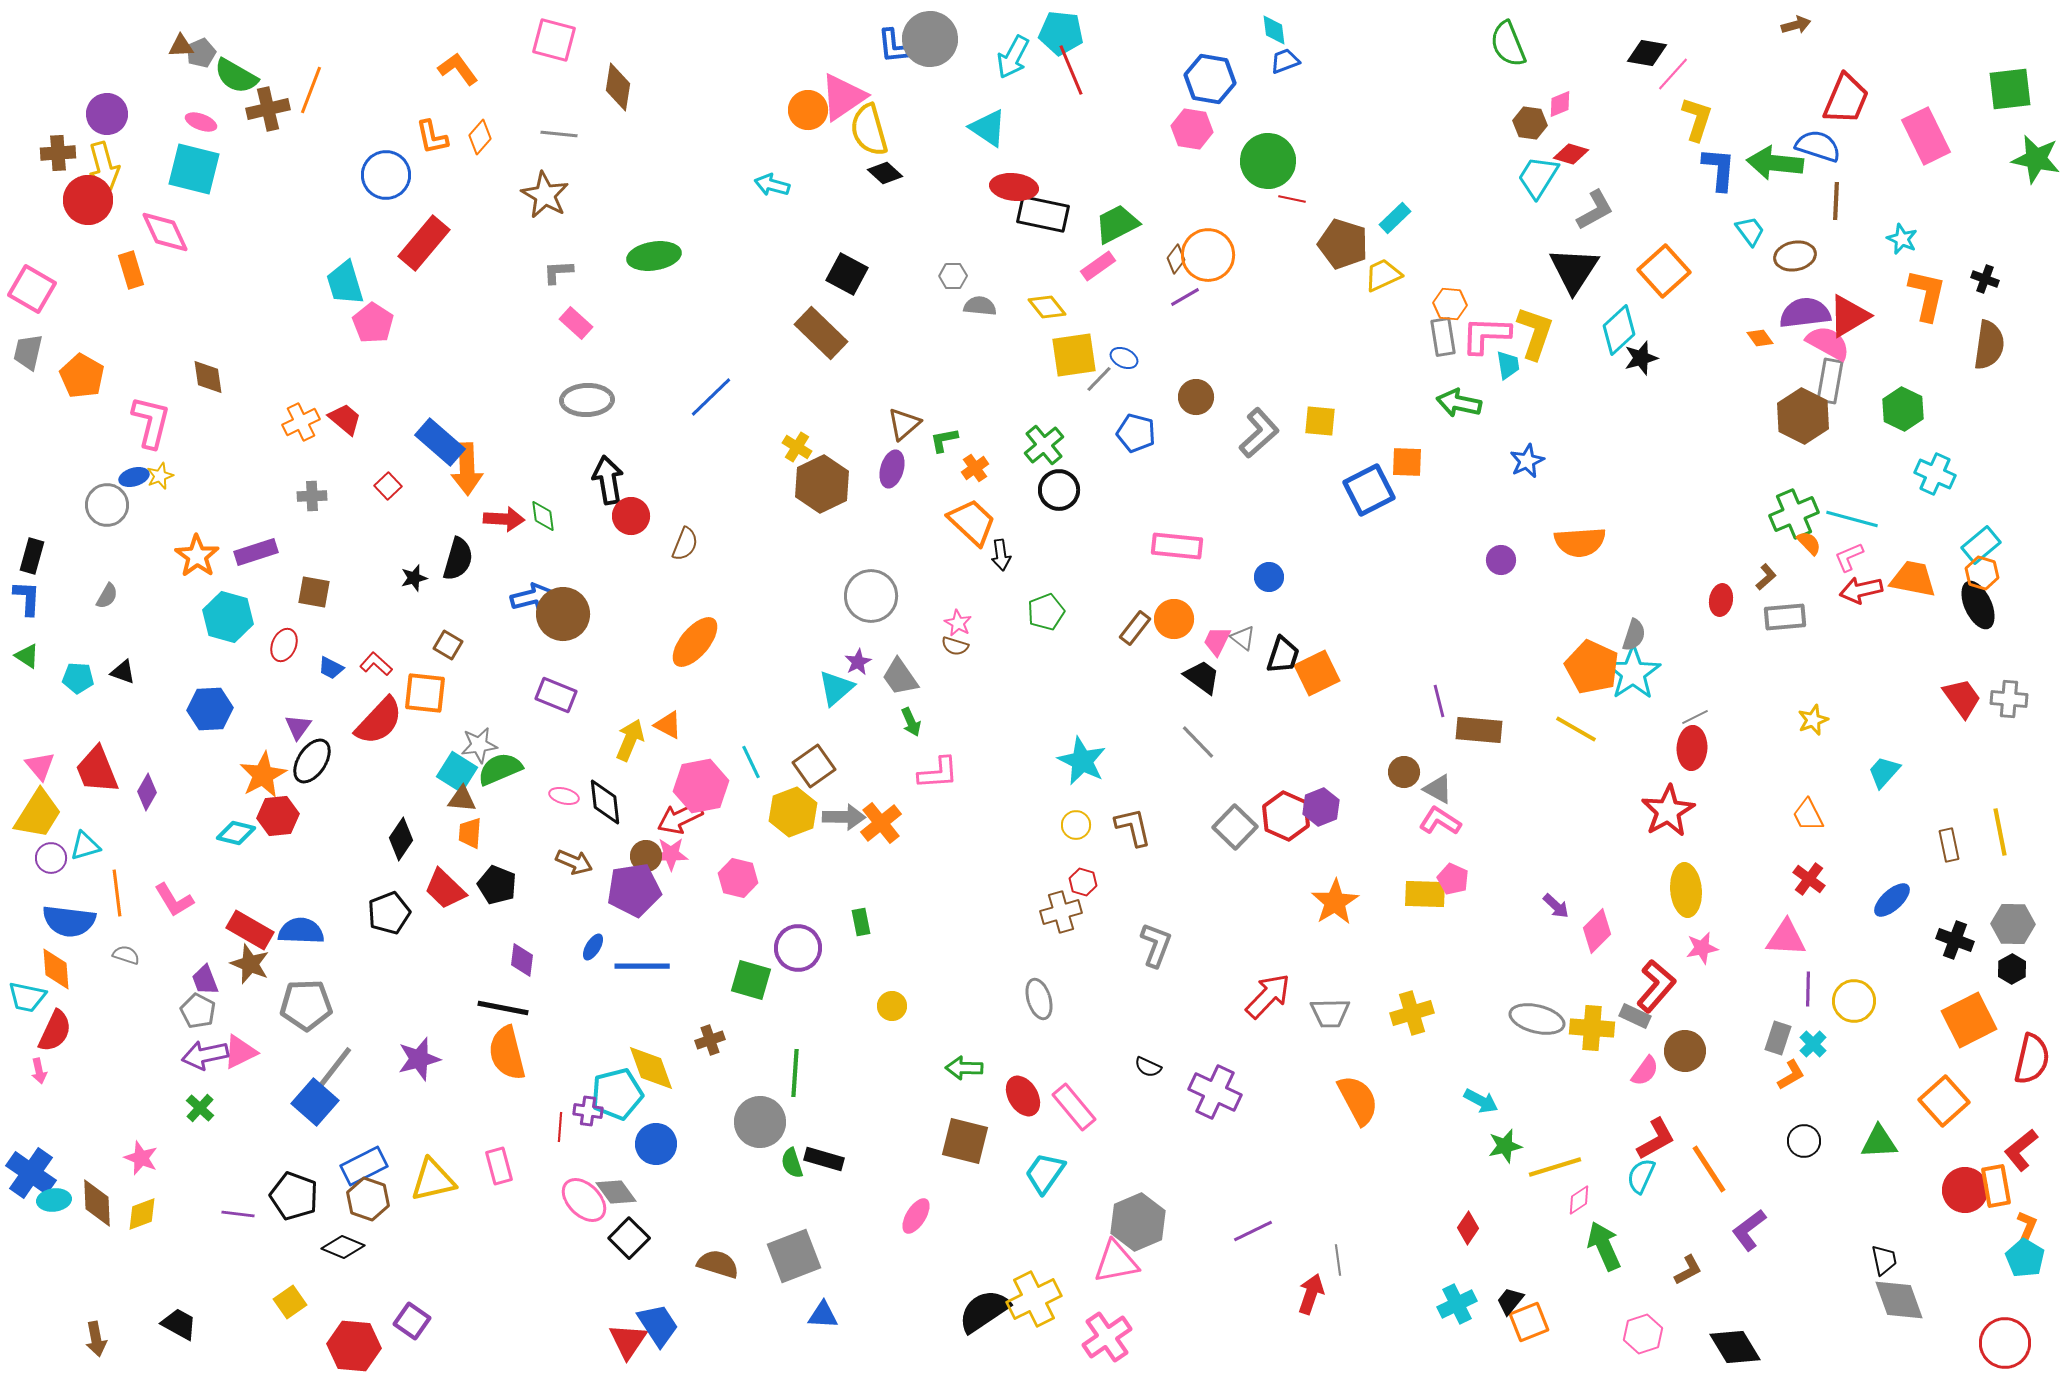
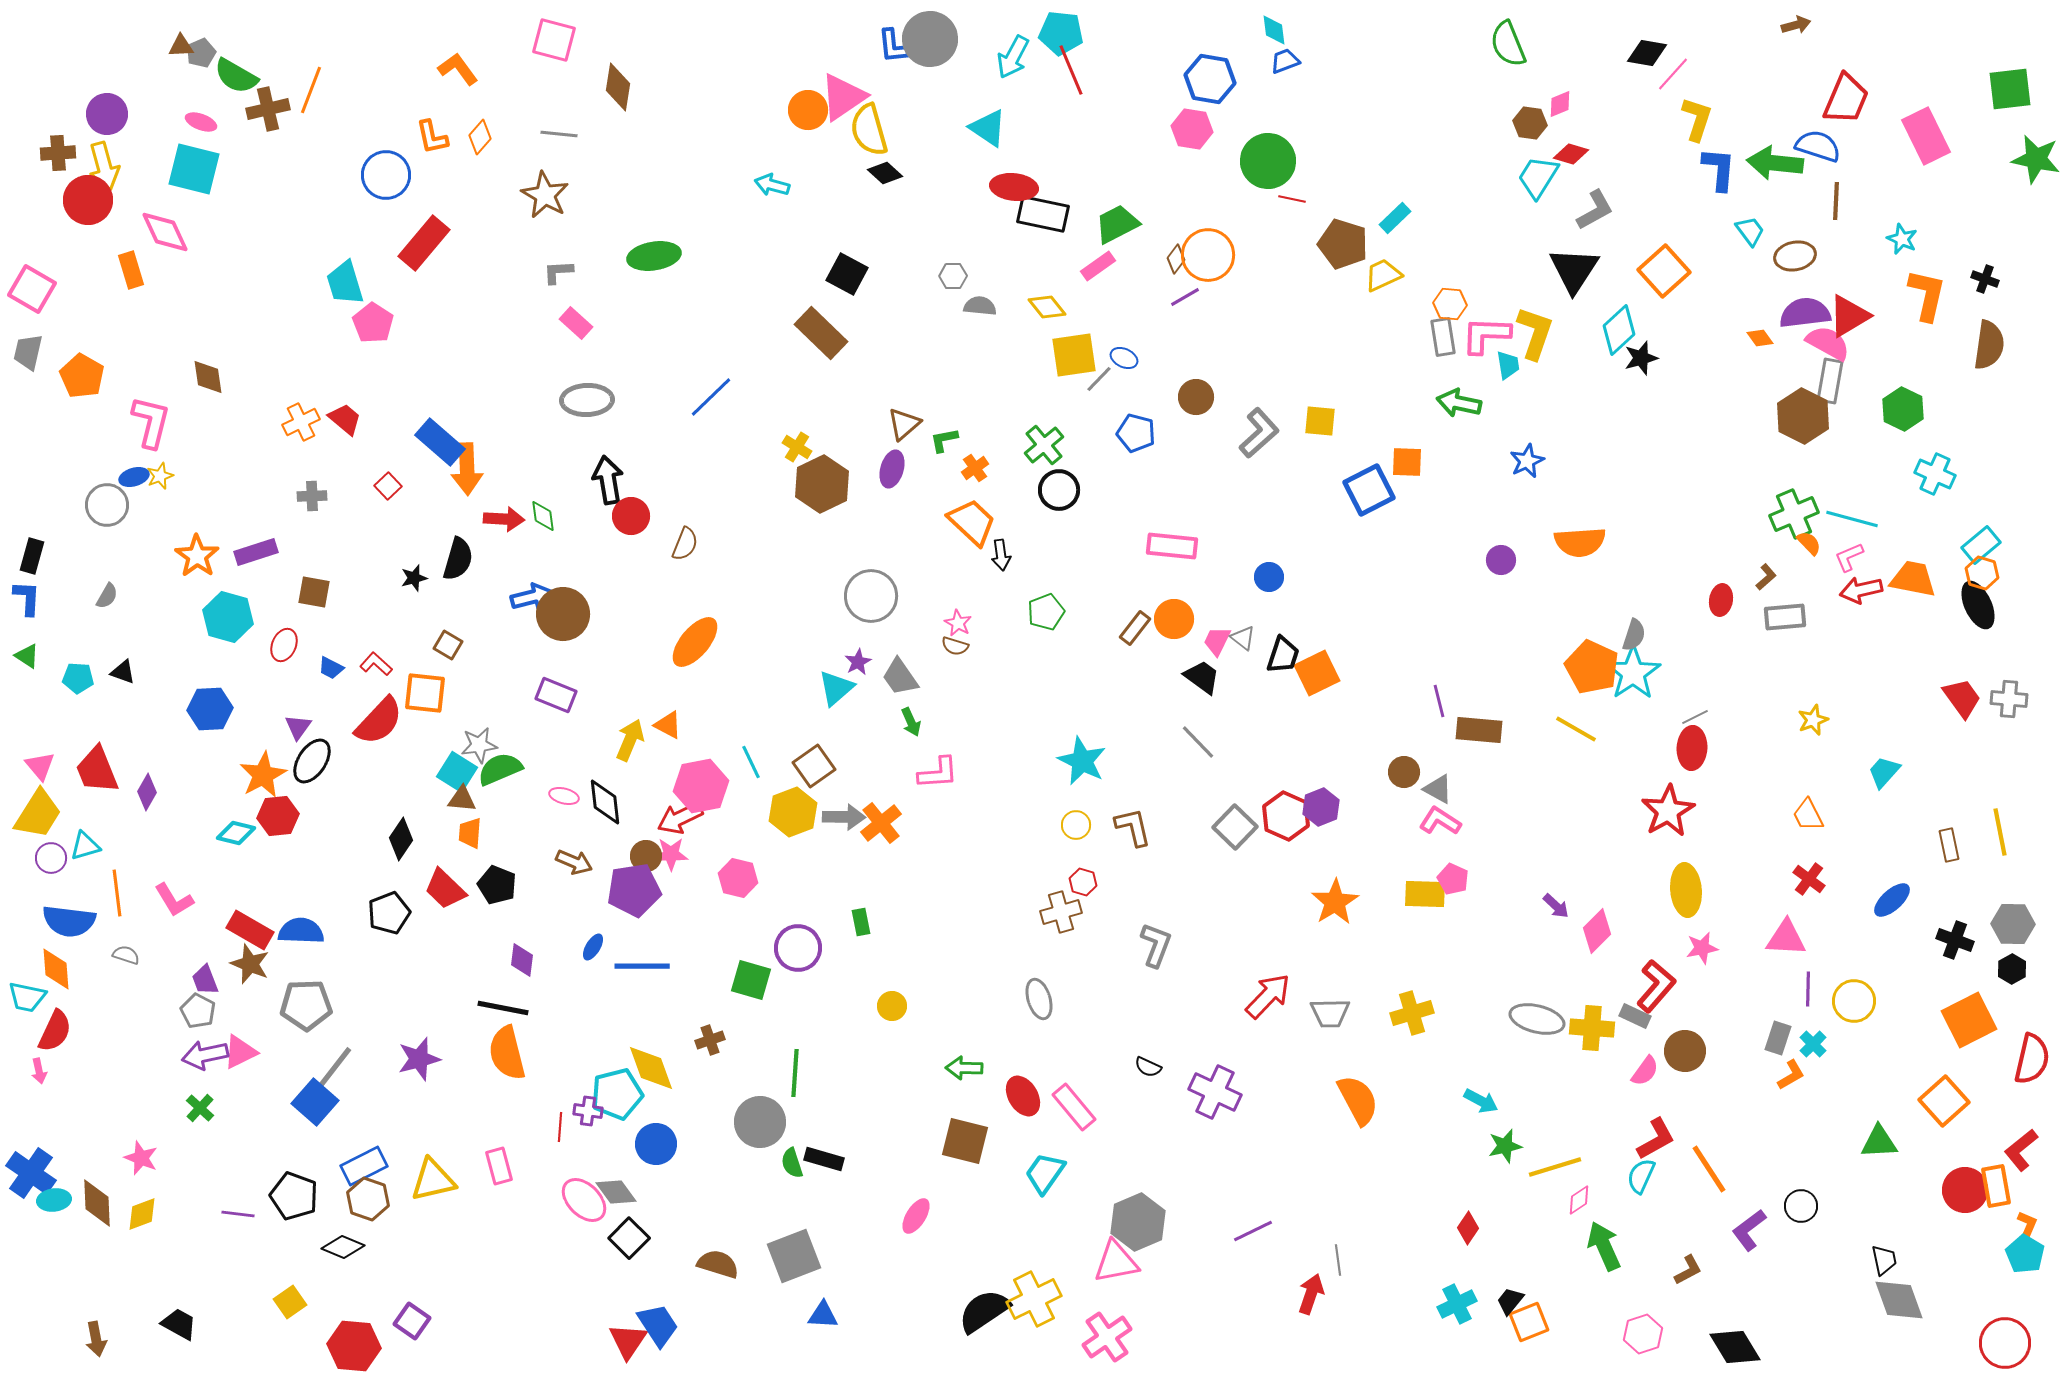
pink rectangle at (1177, 546): moved 5 px left
black circle at (1804, 1141): moved 3 px left, 65 px down
cyan pentagon at (2025, 1258): moved 4 px up
